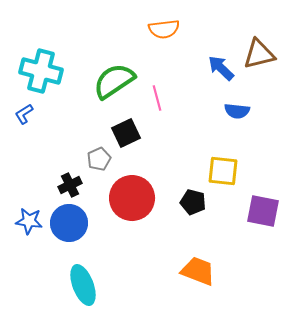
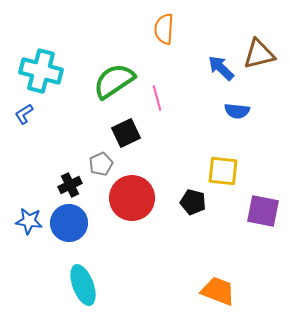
orange semicircle: rotated 100 degrees clockwise
gray pentagon: moved 2 px right, 5 px down
orange trapezoid: moved 20 px right, 20 px down
